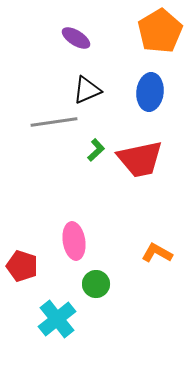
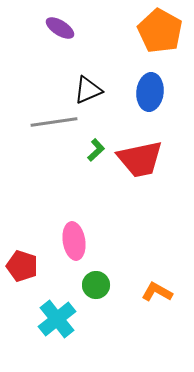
orange pentagon: rotated 12 degrees counterclockwise
purple ellipse: moved 16 px left, 10 px up
black triangle: moved 1 px right
orange L-shape: moved 39 px down
green circle: moved 1 px down
